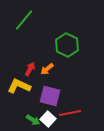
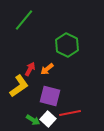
yellow L-shape: rotated 120 degrees clockwise
